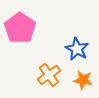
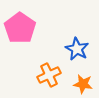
orange cross: rotated 10 degrees clockwise
orange star: moved 4 px down
